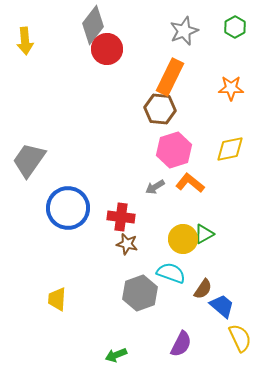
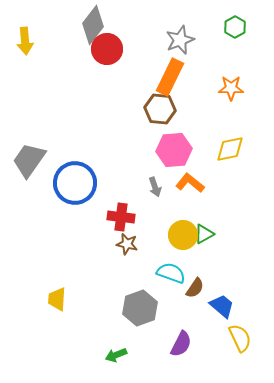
gray star: moved 4 px left, 9 px down
pink hexagon: rotated 12 degrees clockwise
gray arrow: rotated 78 degrees counterclockwise
blue circle: moved 7 px right, 25 px up
yellow circle: moved 4 px up
brown semicircle: moved 8 px left, 1 px up
gray hexagon: moved 15 px down
